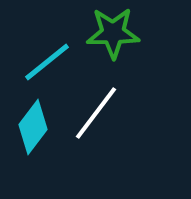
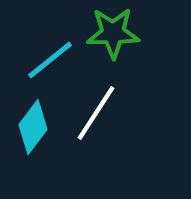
cyan line: moved 3 px right, 2 px up
white line: rotated 4 degrees counterclockwise
